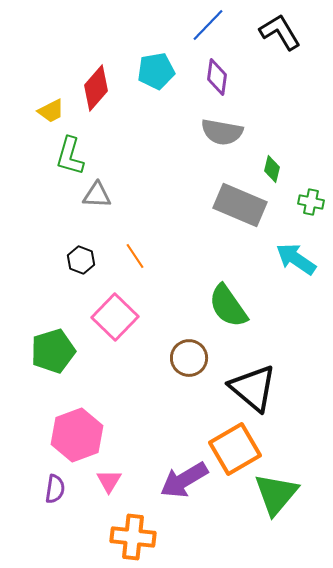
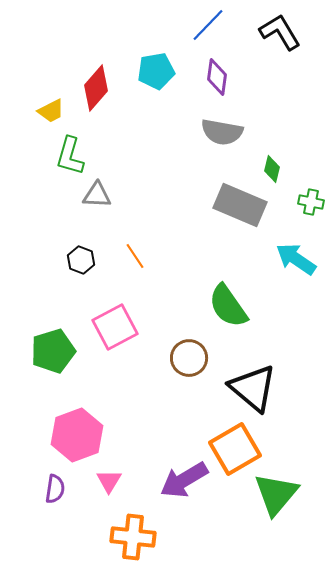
pink square: moved 10 px down; rotated 18 degrees clockwise
